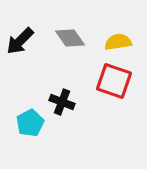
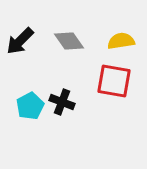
gray diamond: moved 1 px left, 3 px down
yellow semicircle: moved 3 px right, 1 px up
red square: rotated 9 degrees counterclockwise
cyan pentagon: moved 17 px up
